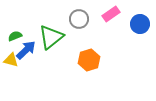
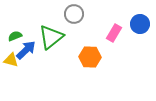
pink rectangle: moved 3 px right, 19 px down; rotated 24 degrees counterclockwise
gray circle: moved 5 px left, 5 px up
orange hexagon: moved 1 px right, 3 px up; rotated 20 degrees clockwise
